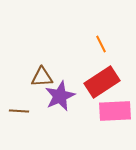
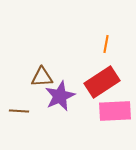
orange line: moved 5 px right; rotated 36 degrees clockwise
